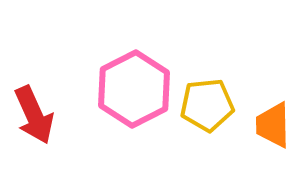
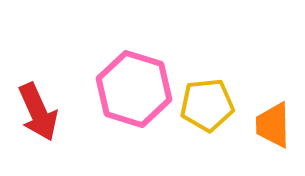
pink hexagon: rotated 16 degrees counterclockwise
red arrow: moved 4 px right, 3 px up
